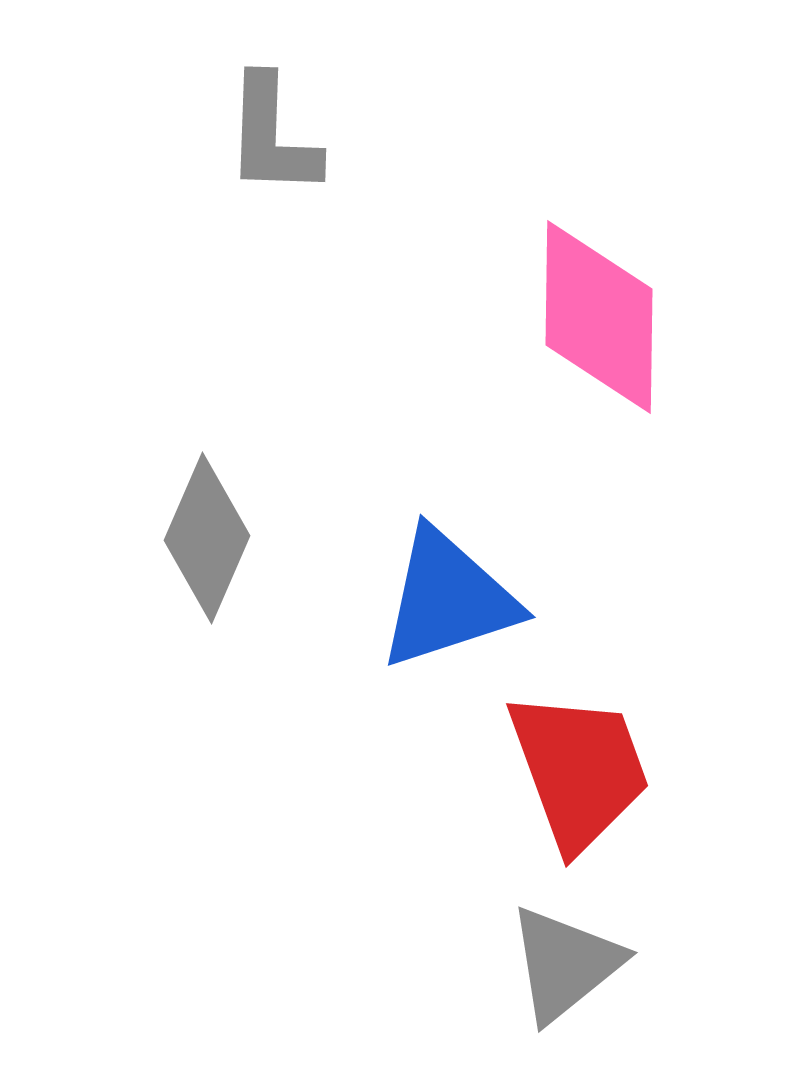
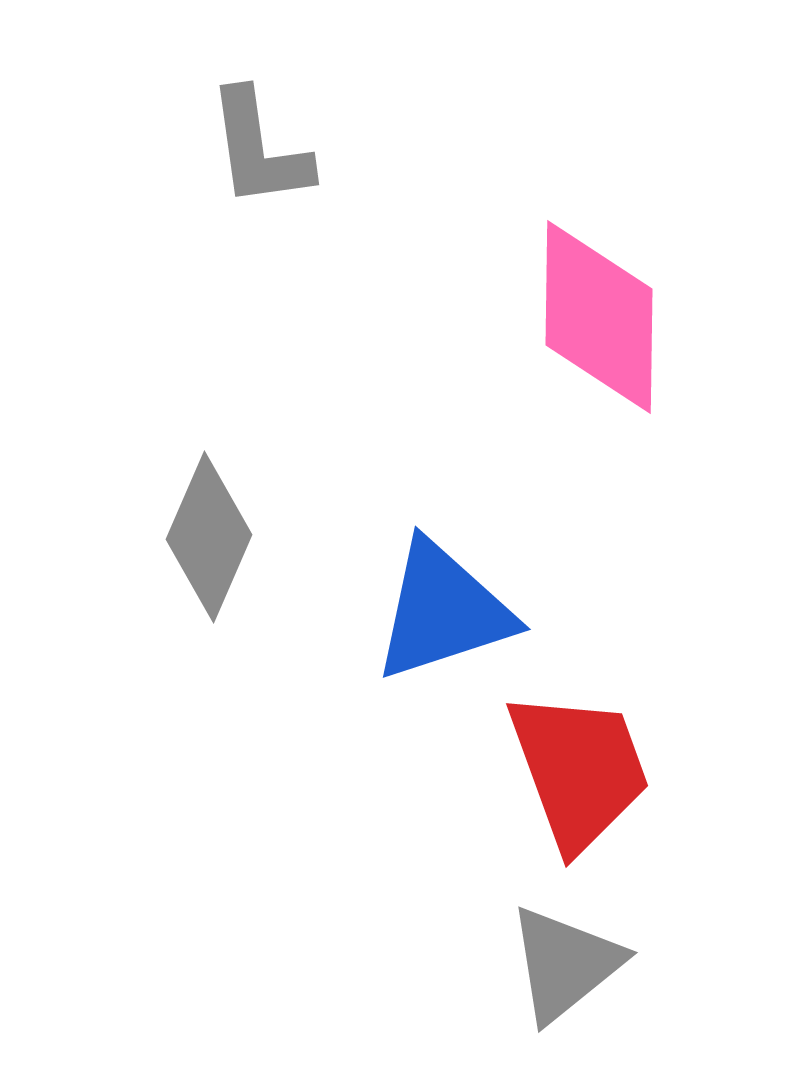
gray L-shape: moved 13 px left, 13 px down; rotated 10 degrees counterclockwise
gray diamond: moved 2 px right, 1 px up
blue triangle: moved 5 px left, 12 px down
